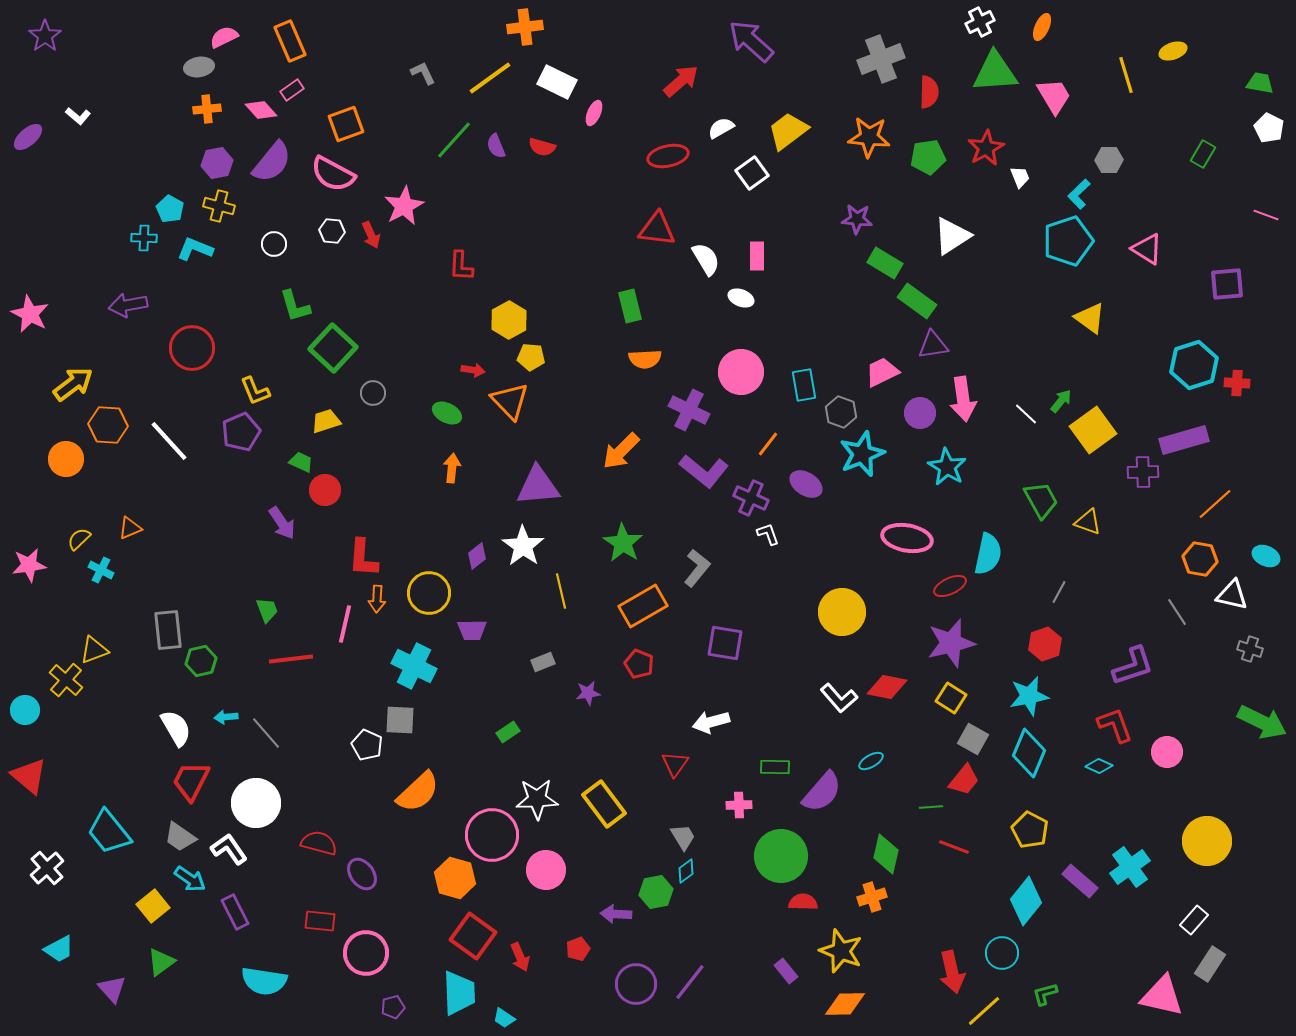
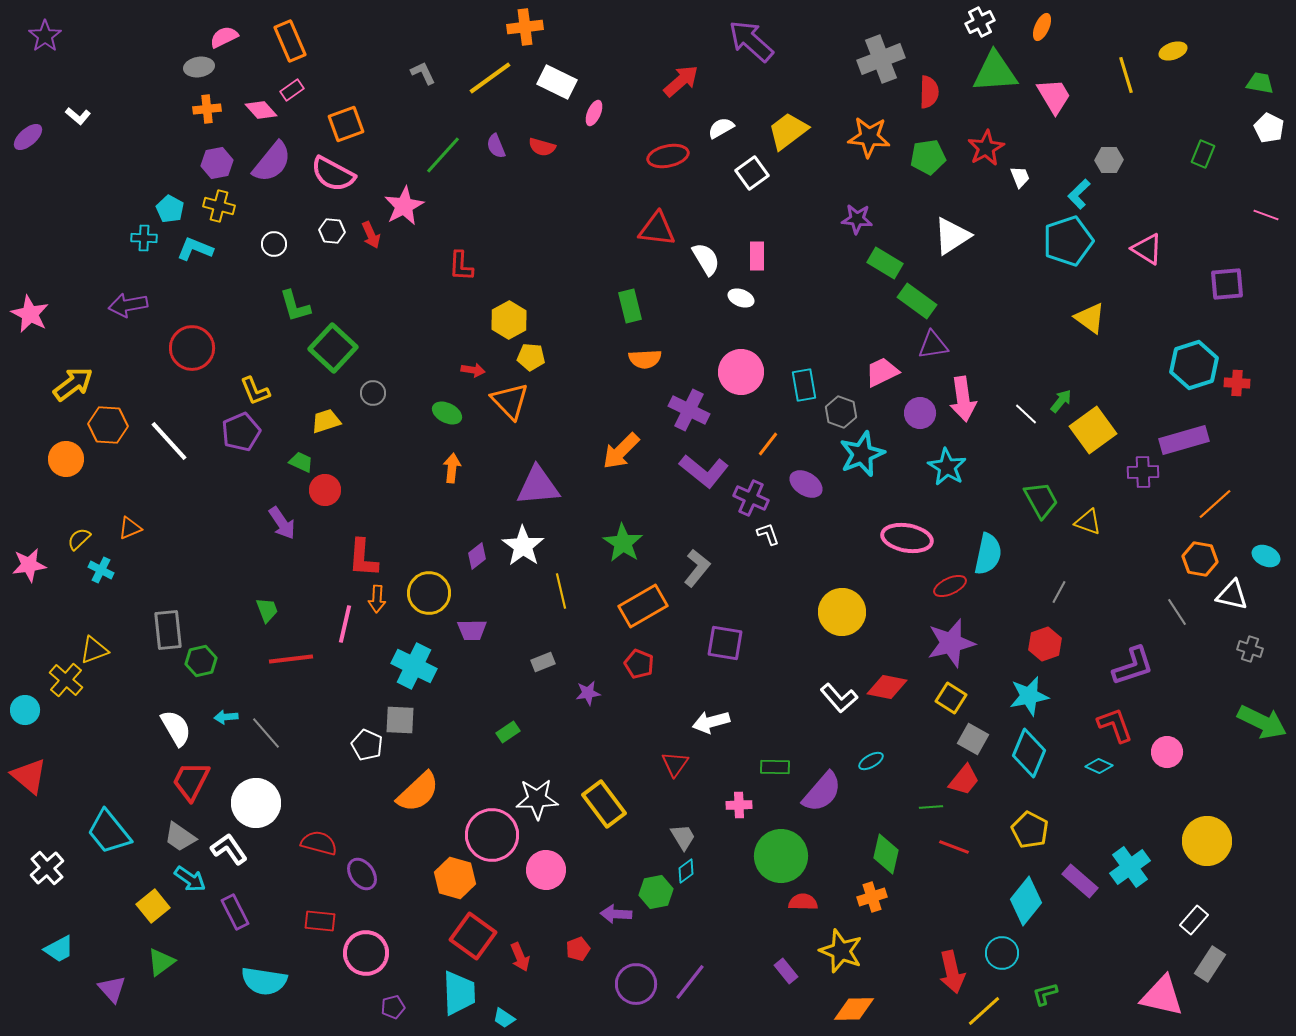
green line at (454, 140): moved 11 px left, 15 px down
green rectangle at (1203, 154): rotated 8 degrees counterclockwise
orange diamond at (845, 1004): moved 9 px right, 5 px down
